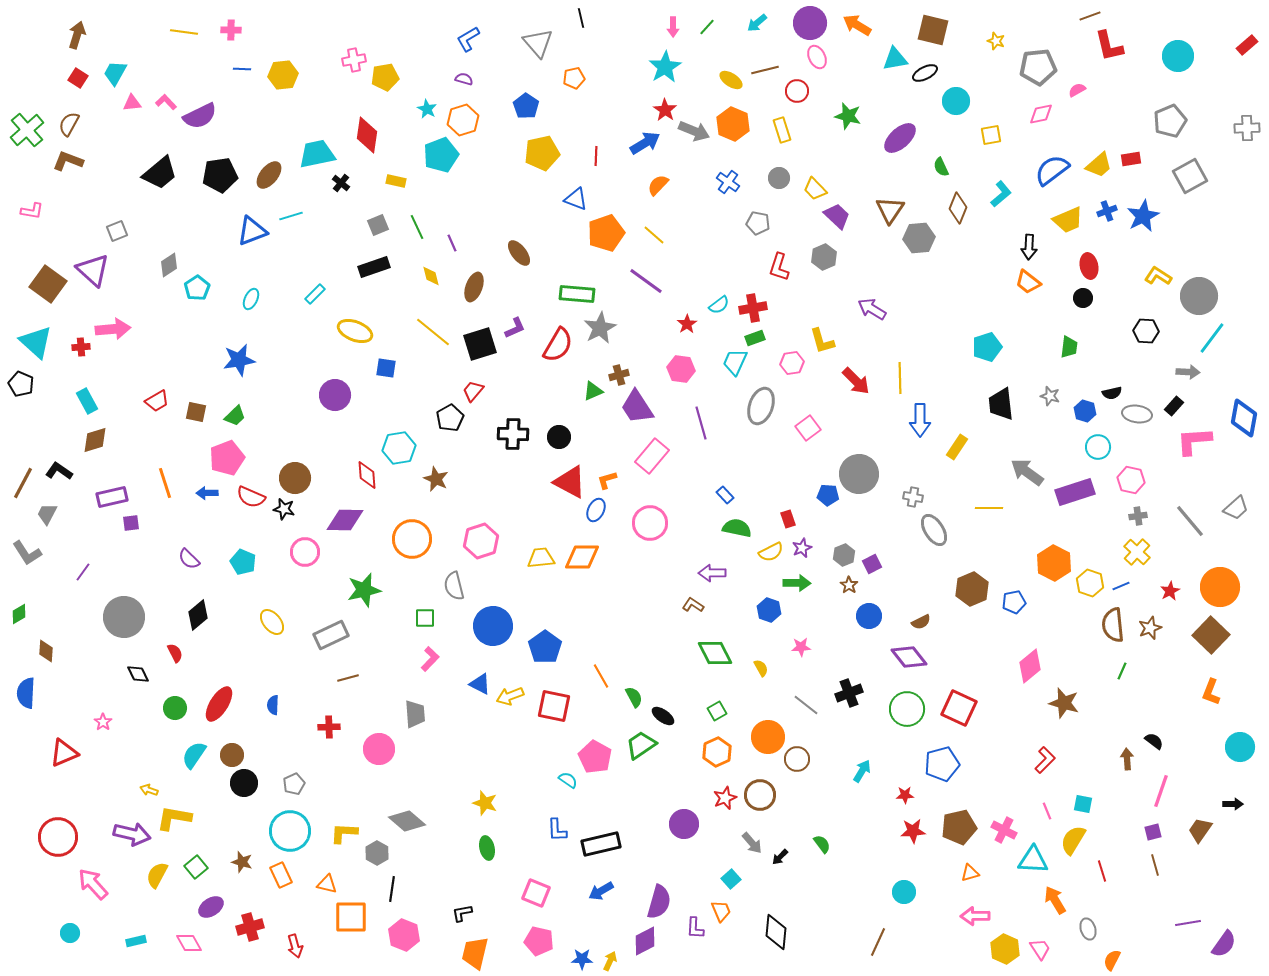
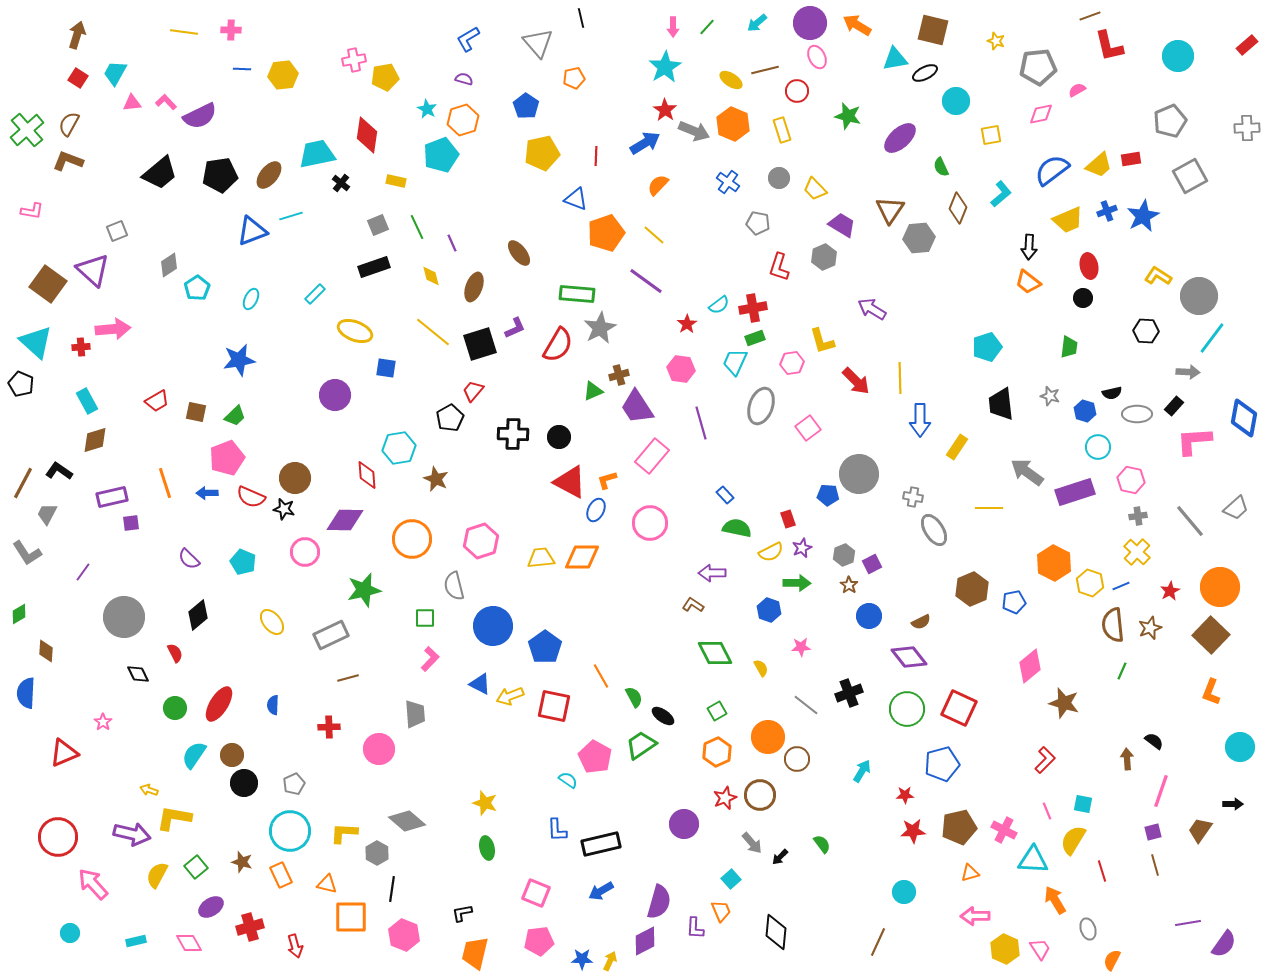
purple trapezoid at (837, 216): moved 5 px right, 9 px down; rotated 12 degrees counterclockwise
gray ellipse at (1137, 414): rotated 8 degrees counterclockwise
pink pentagon at (539, 941): rotated 20 degrees counterclockwise
